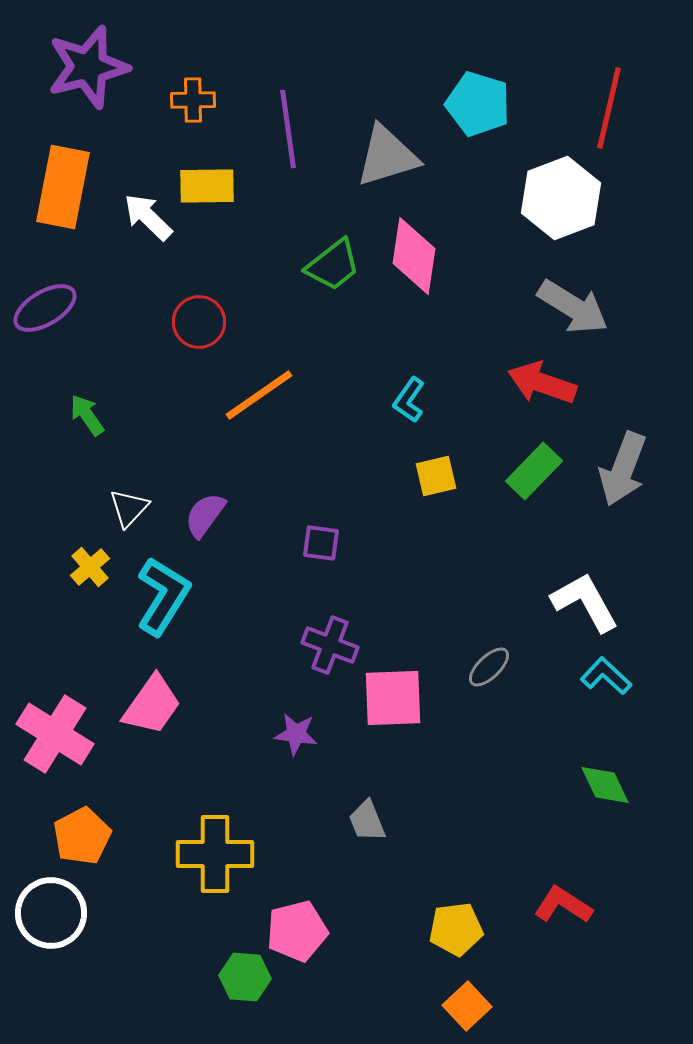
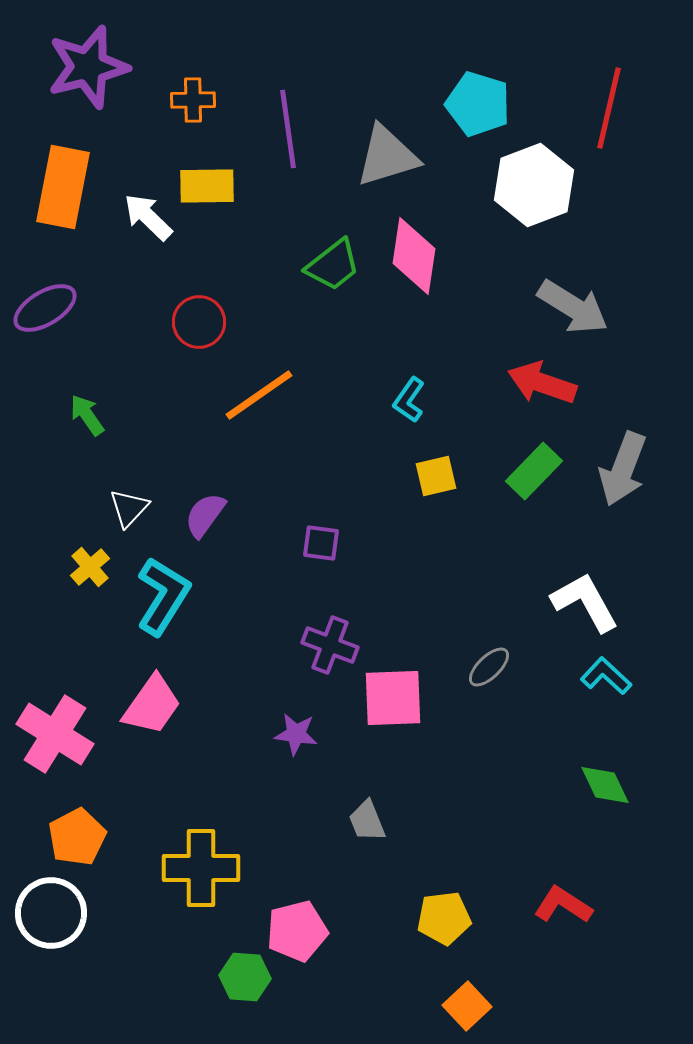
white hexagon at (561, 198): moved 27 px left, 13 px up
orange pentagon at (82, 836): moved 5 px left, 1 px down
yellow cross at (215, 854): moved 14 px left, 14 px down
yellow pentagon at (456, 929): moved 12 px left, 11 px up
